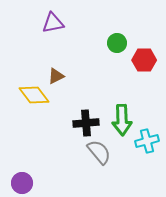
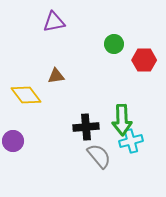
purple triangle: moved 1 px right, 1 px up
green circle: moved 3 px left, 1 px down
brown triangle: rotated 18 degrees clockwise
yellow diamond: moved 8 px left
black cross: moved 4 px down
cyan cross: moved 16 px left
gray semicircle: moved 4 px down
purple circle: moved 9 px left, 42 px up
